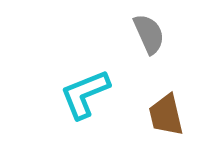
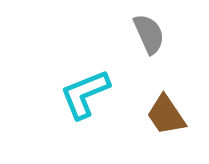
brown trapezoid: rotated 21 degrees counterclockwise
